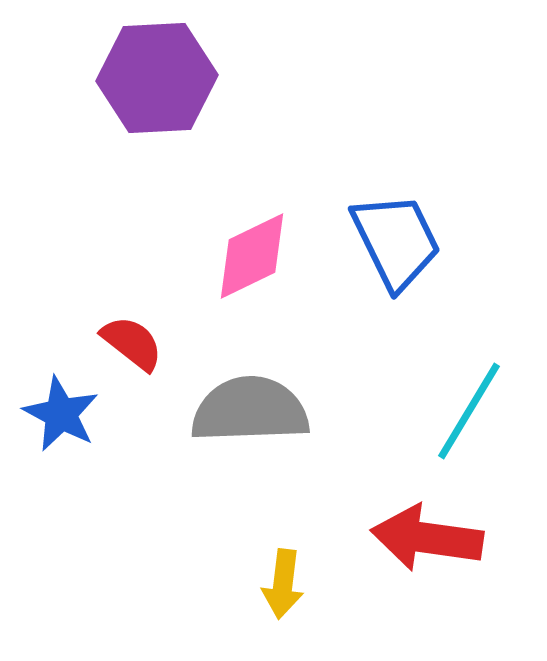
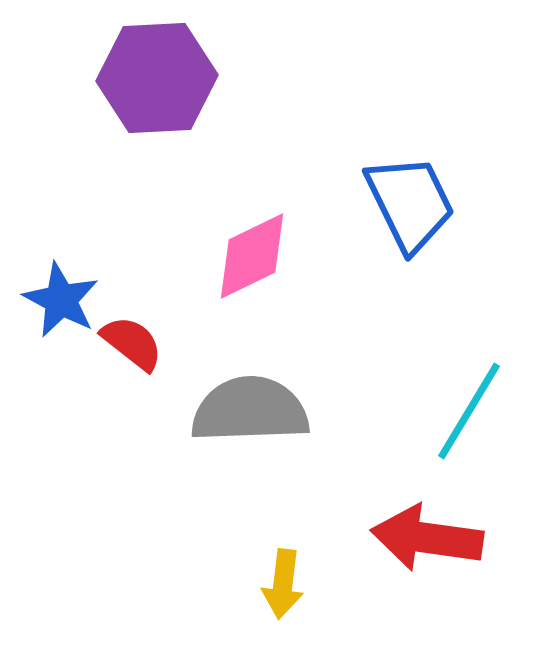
blue trapezoid: moved 14 px right, 38 px up
blue star: moved 114 px up
